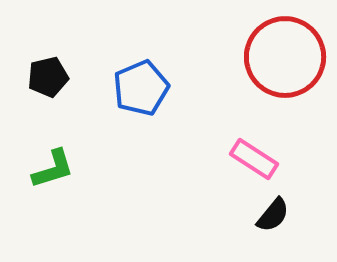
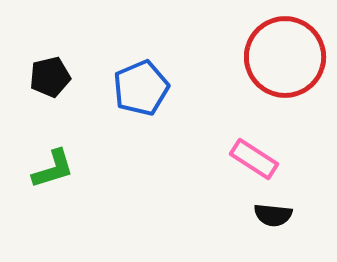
black pentagon: moved 2 px right
black semicircle: rotated 57 degrees clockwise
